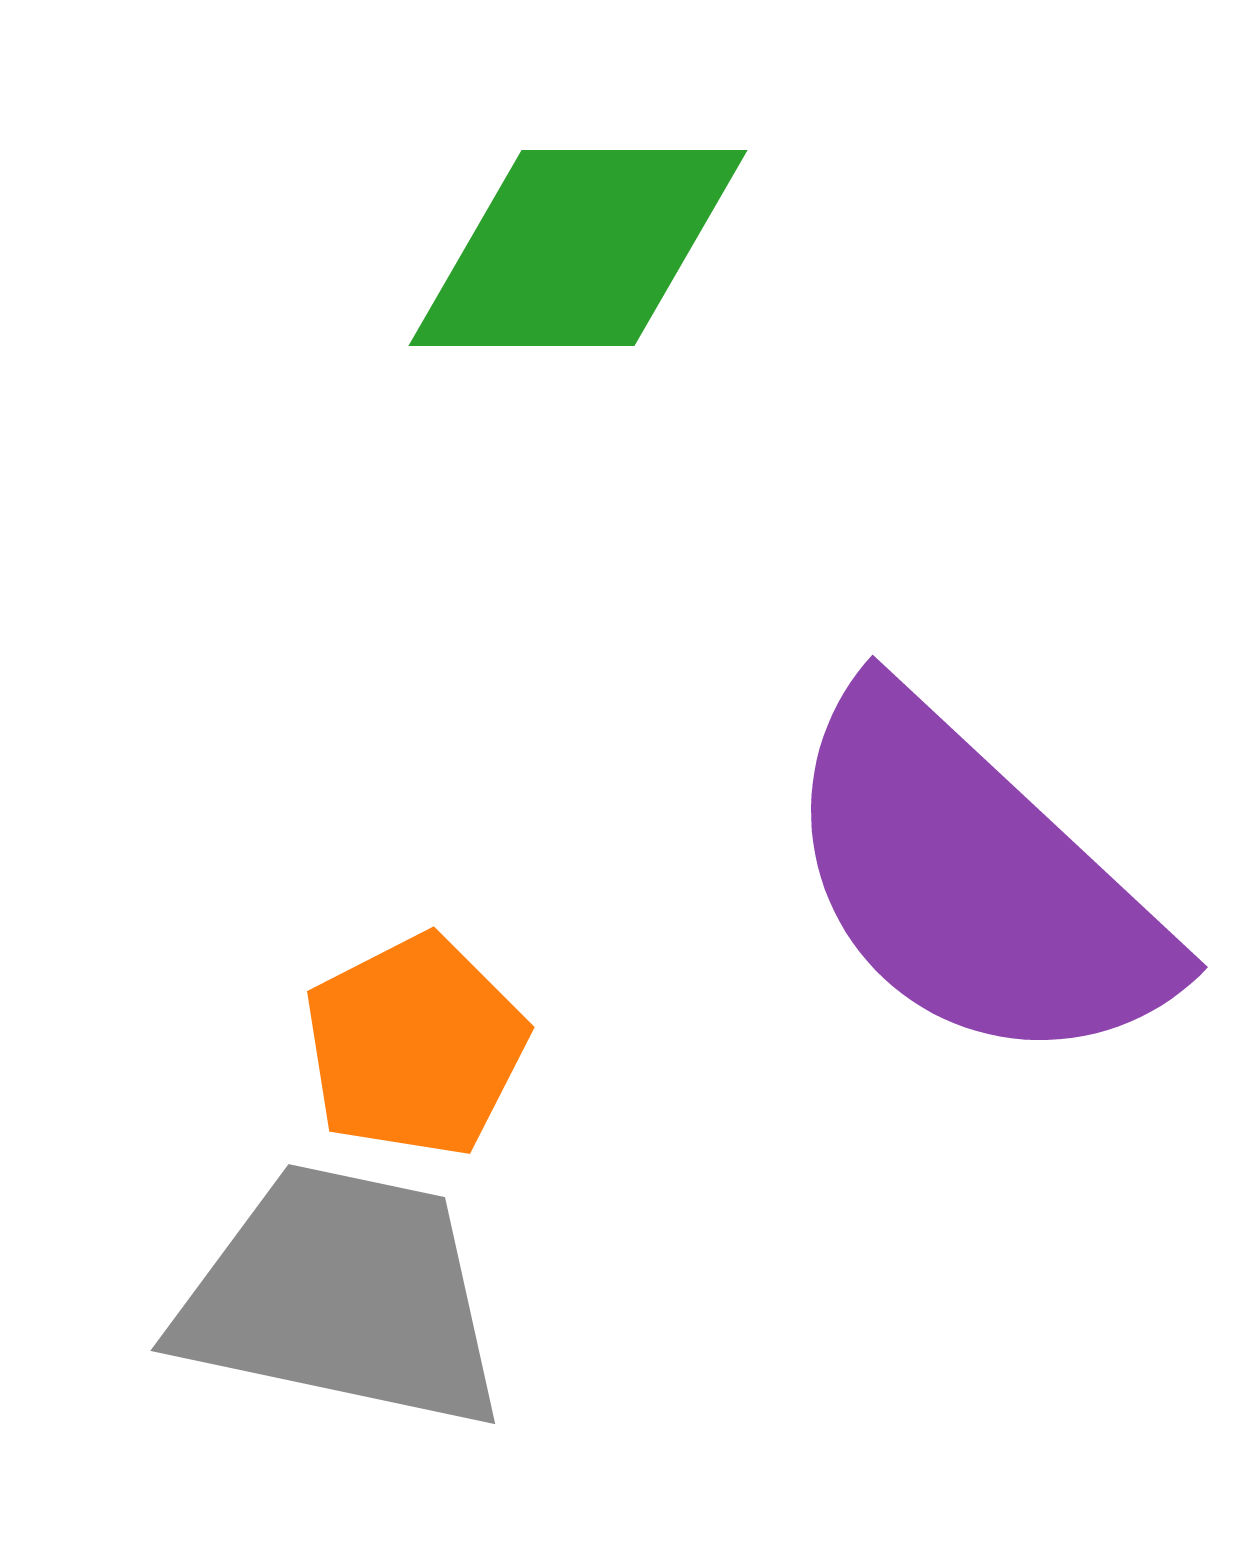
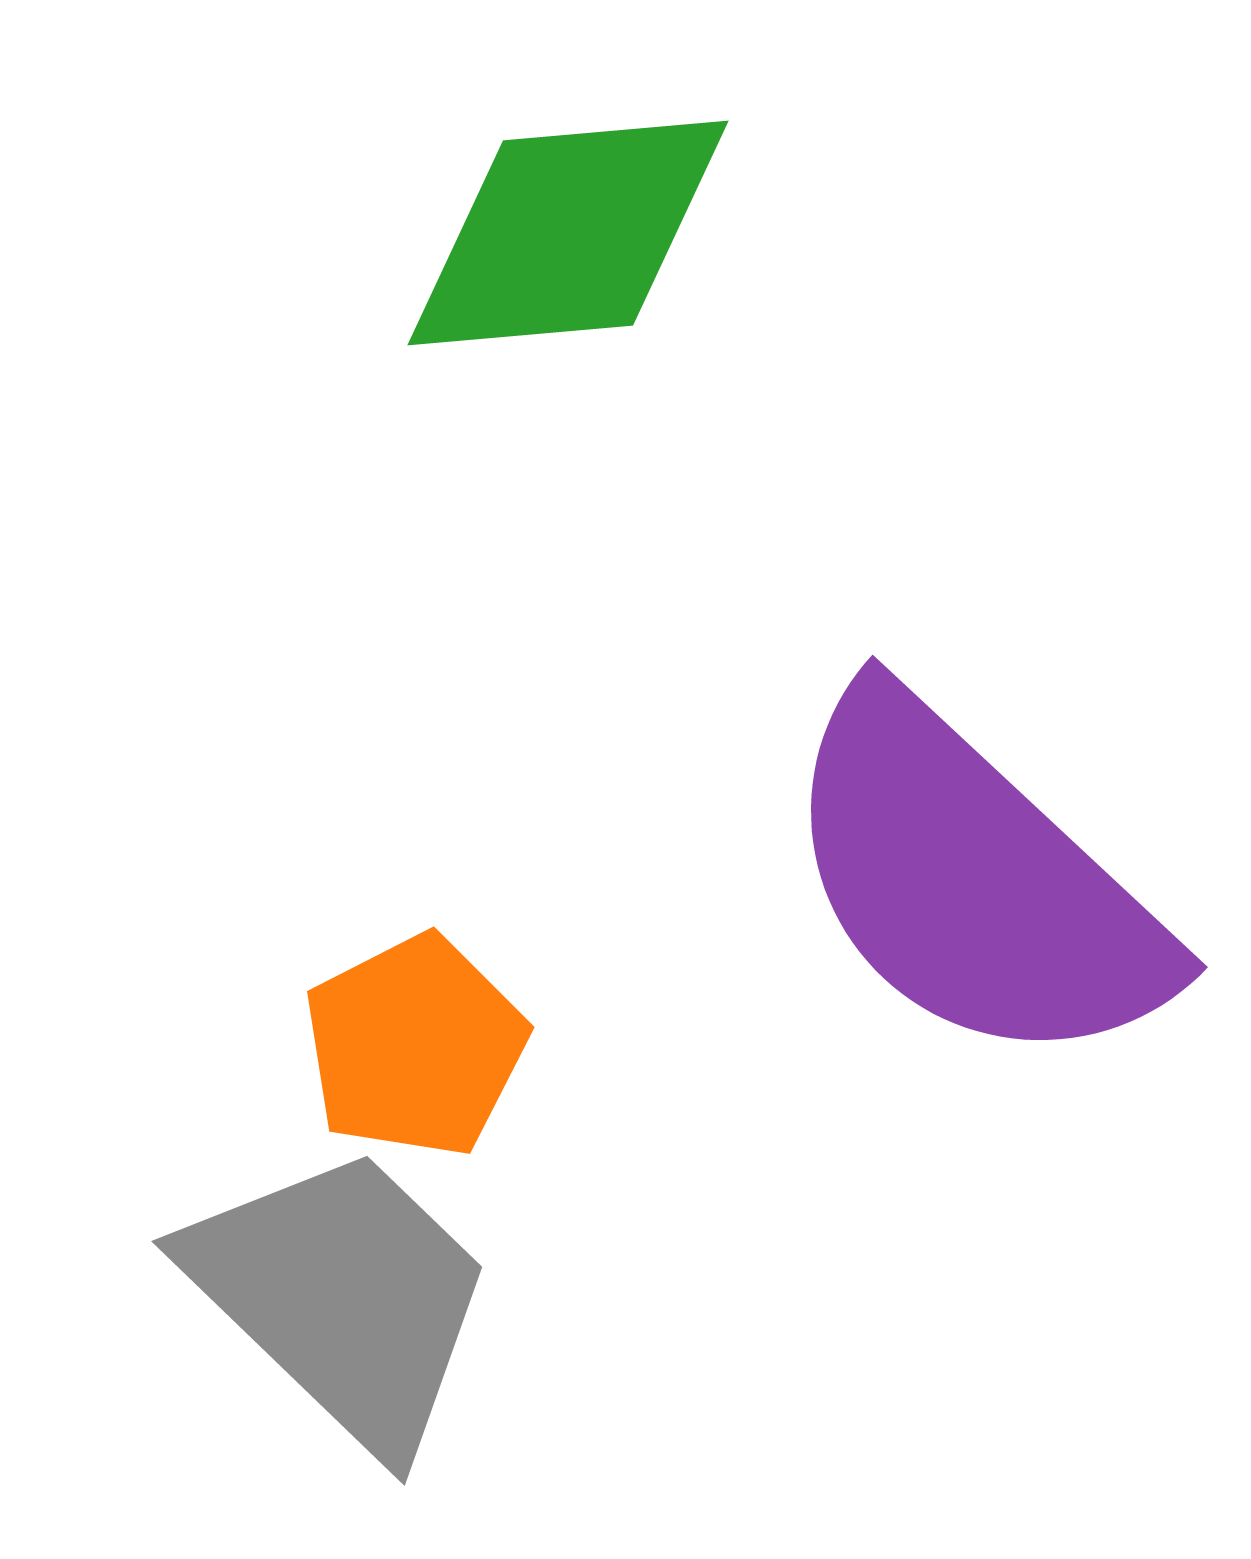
green diamond: moved 10 px left, 15 px up; rotated 5 degrees counterclockwise
gray trapezoid: rotated 32 degrees clockwise
